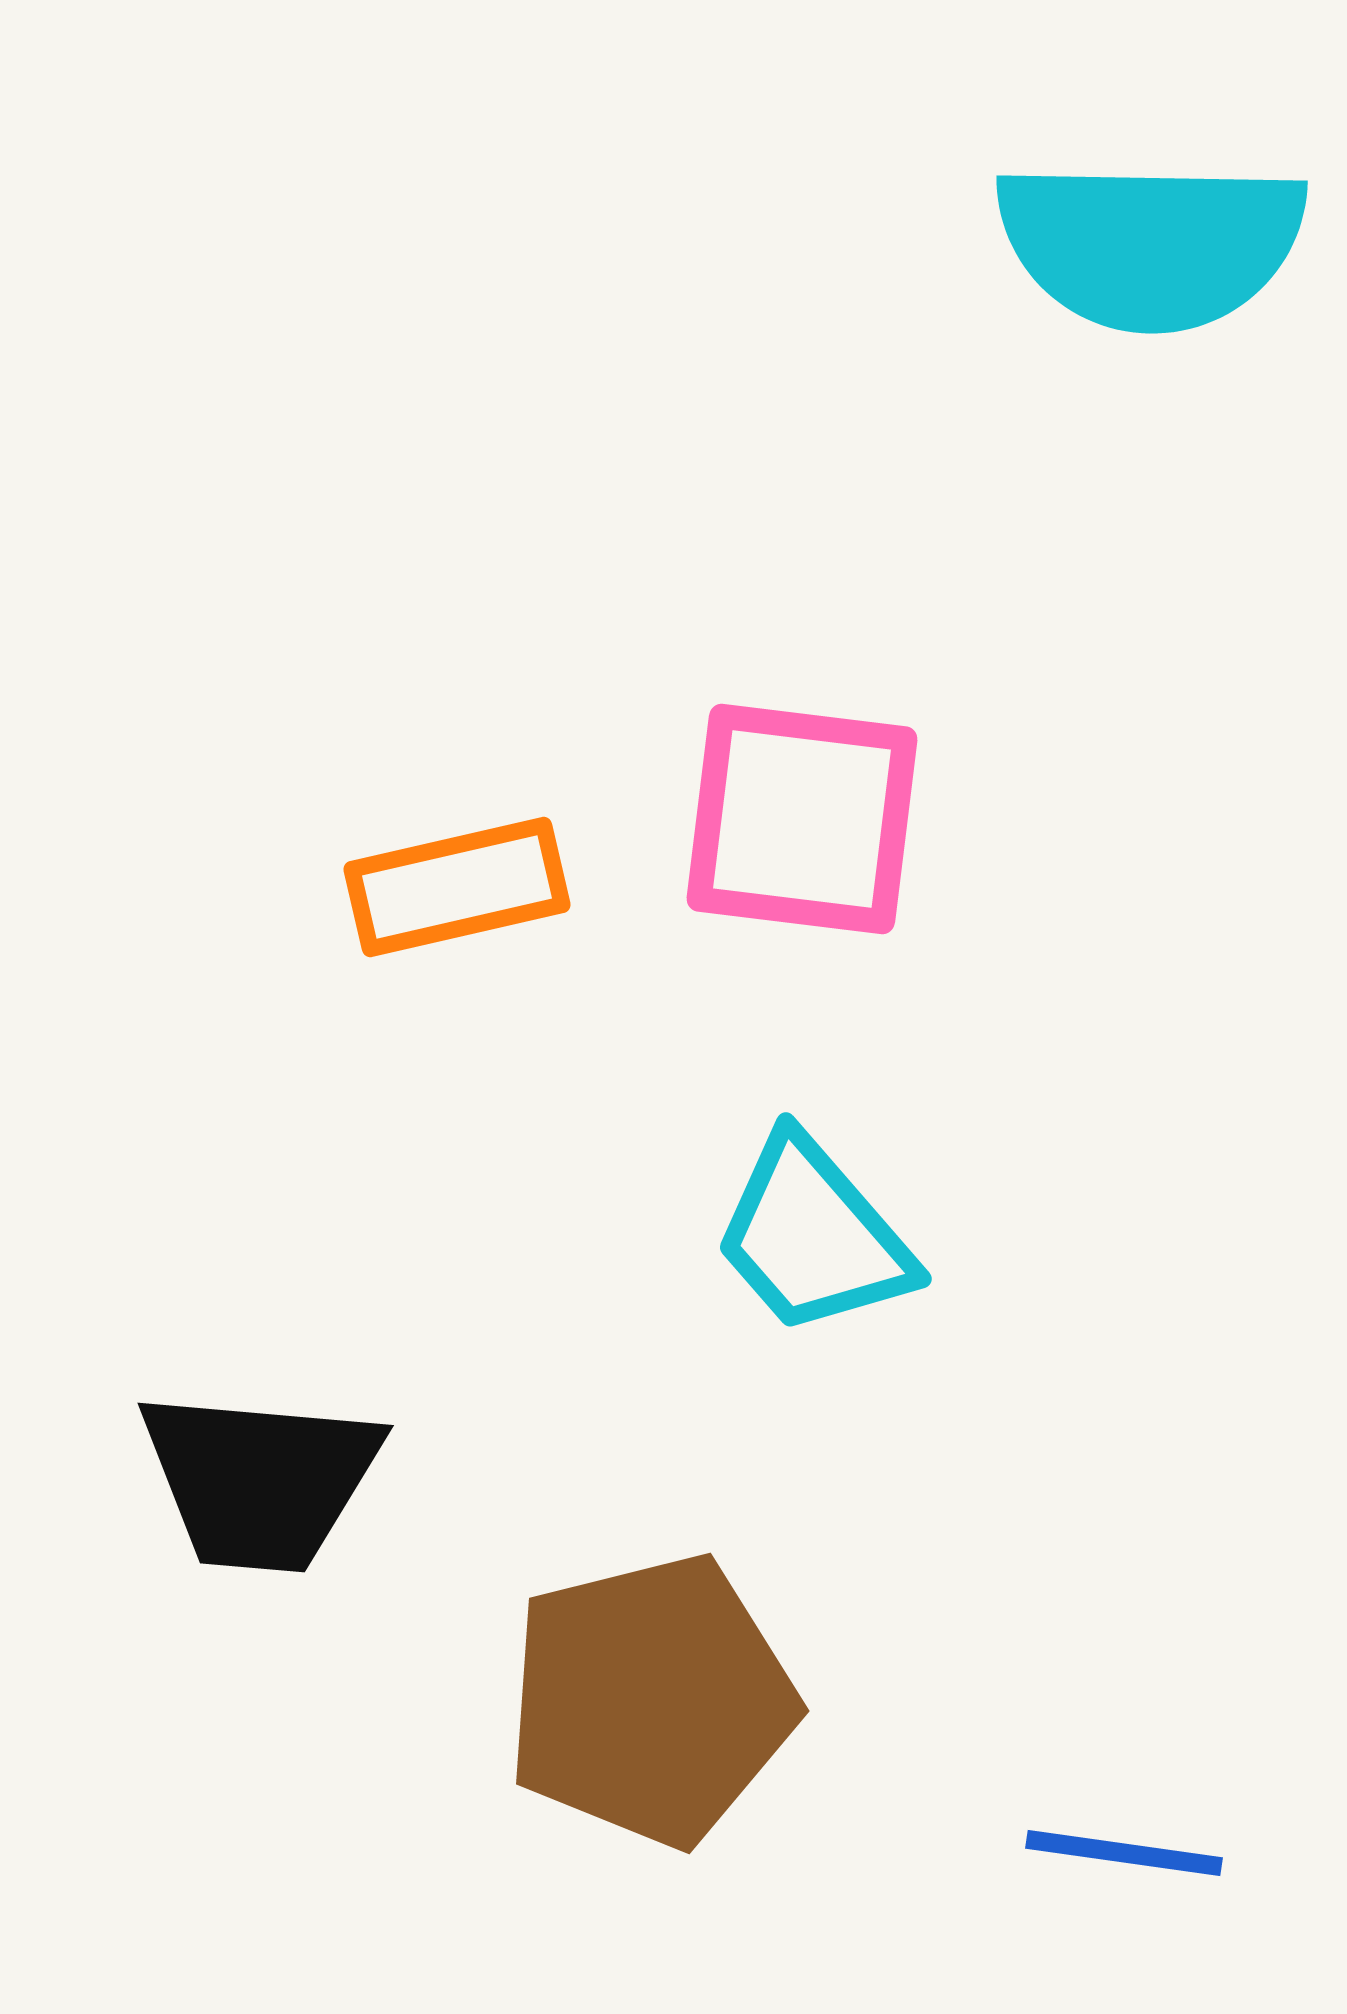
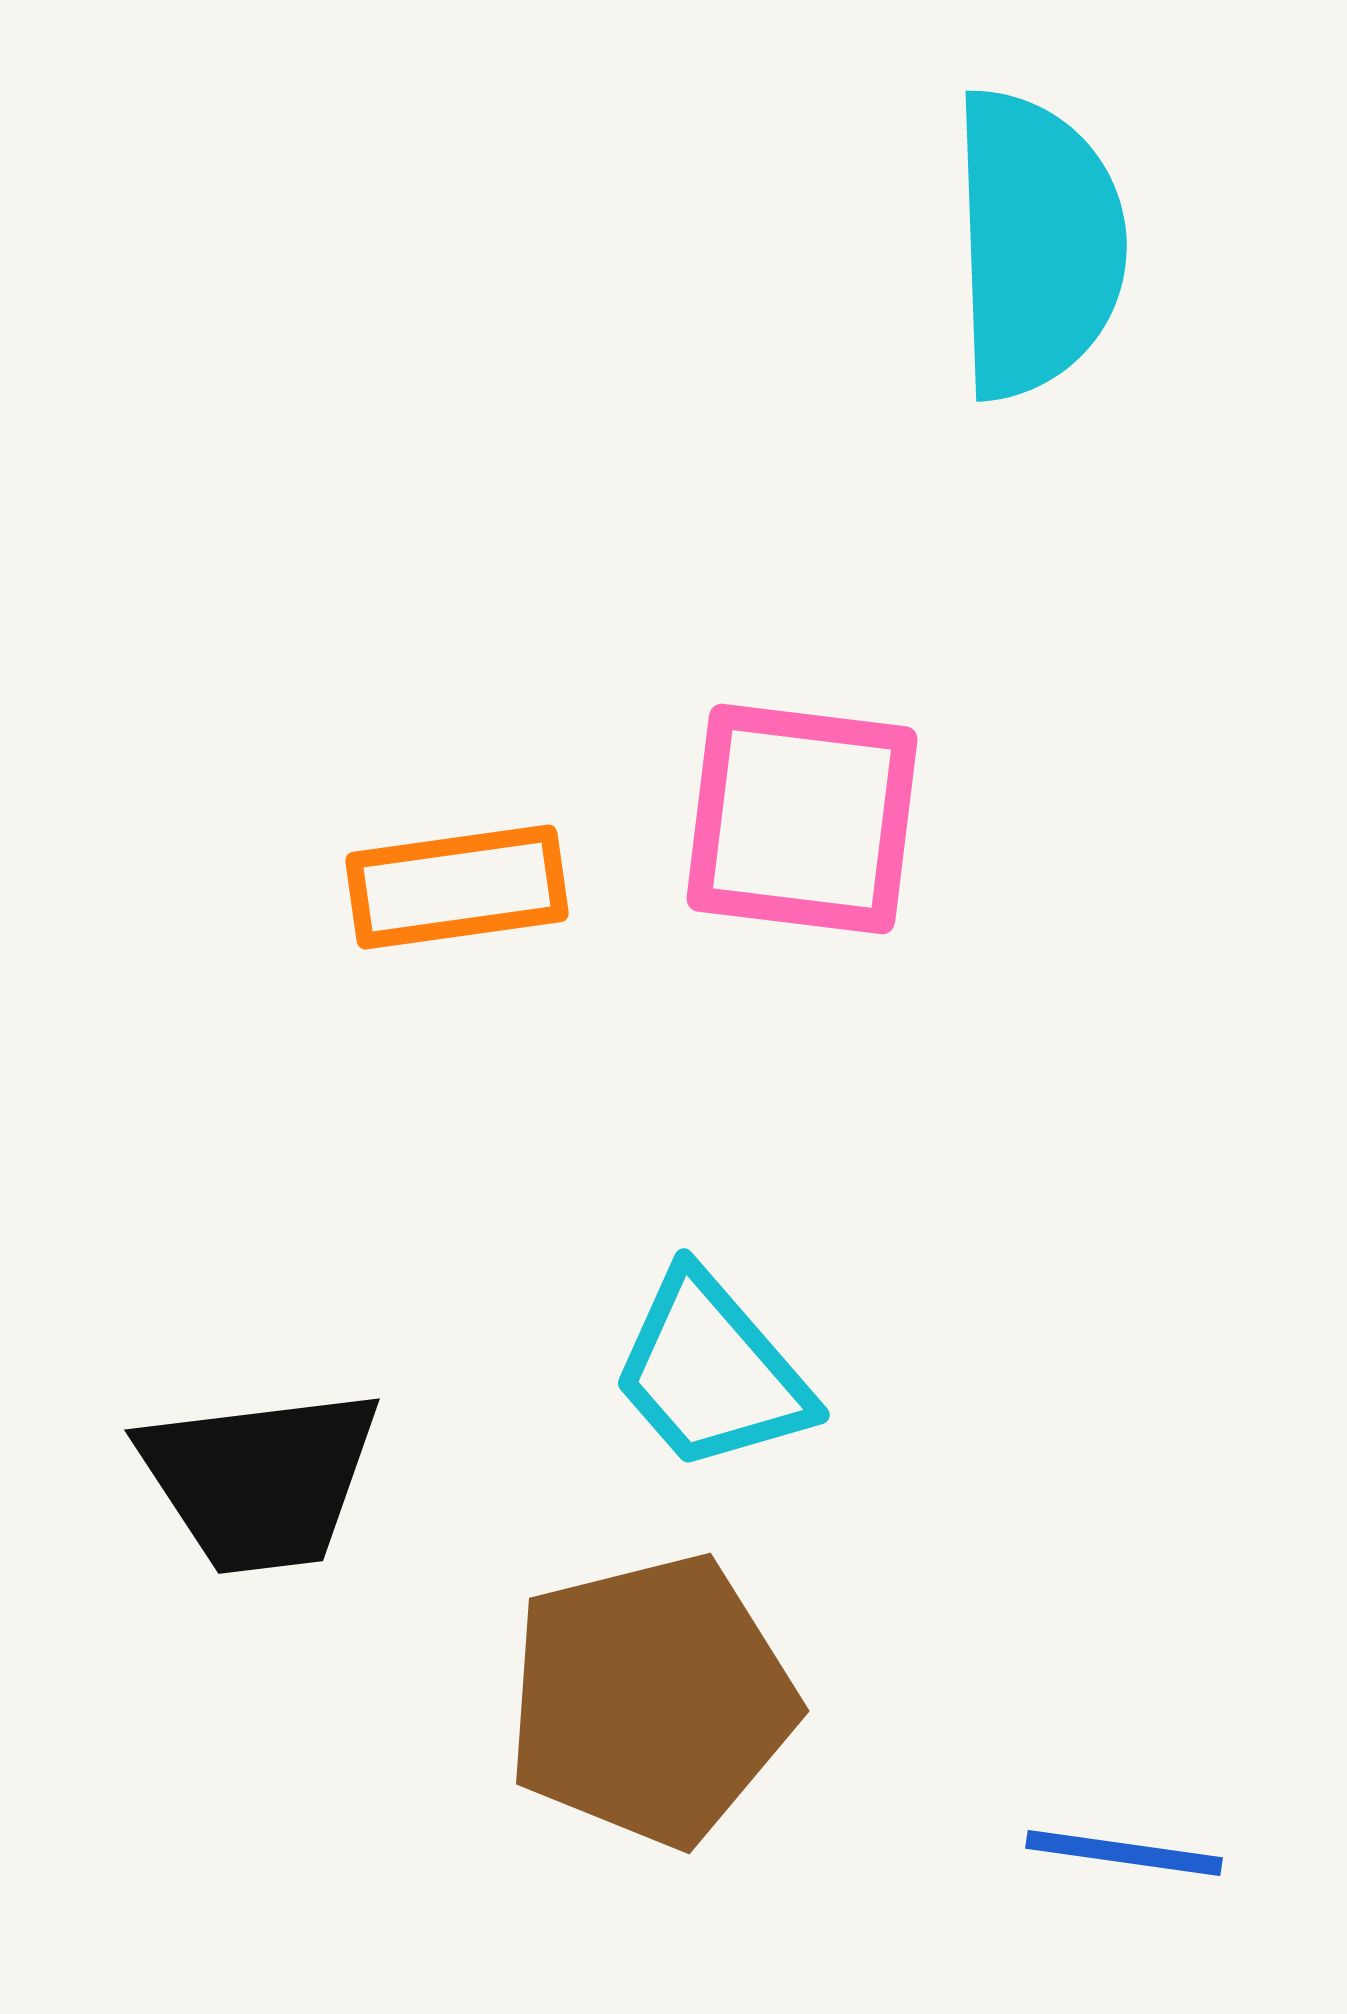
cyan semicircle: moved 114 px left; rotated 93 degrees counterclockwise
orange rectangle: rotated 5 degrees clockwise
cyan trapezoid: moved 102 px left, 136 px down
black trapezoid: rotated 12 degrees counterclockwise
